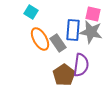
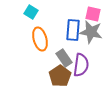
orange ellipse: rotated 15 degrees clockwise
gray rectangle: moved 6 px right, 15 px down
brown pentagon: moved 4 px left, 1 px down
